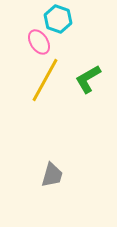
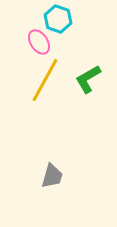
gray trapezoid: moved 1 px down
